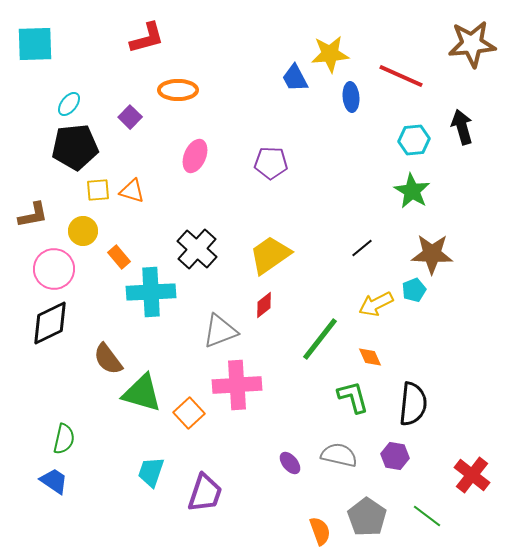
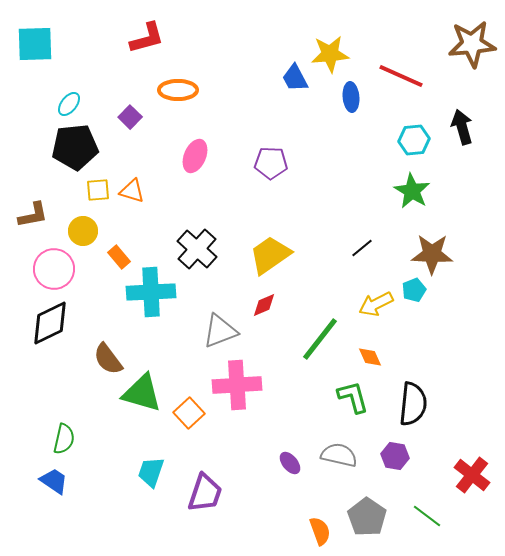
red diamond at (264, 305): rotated 16 degrees clockwise
